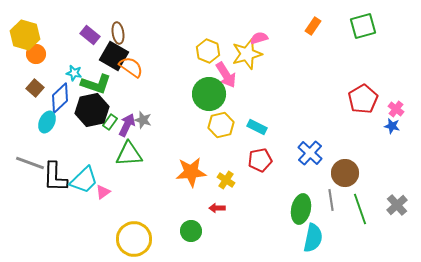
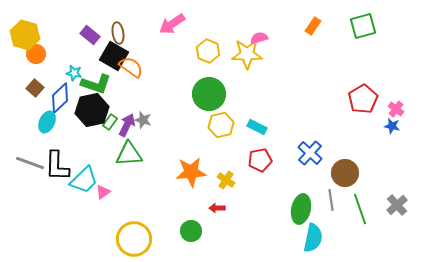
yellow star at (247, 54): rotated 16 degrees clockwise
pink arrow at (226, 75): moved 54 px left, 51 px up; rotated 88 degrees clockwise
black L-shape at (55, 177): moved 2 px right, 11 px up
